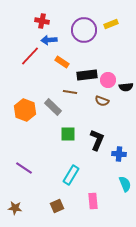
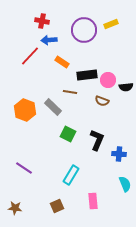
green square: rotated 28 degrees clockwise
